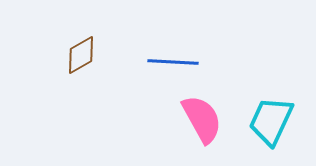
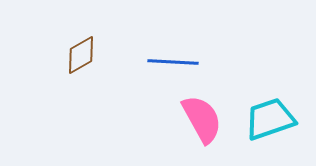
cyan trapezoid: moved 1 px left, 2 px up; rotated 46 degrees clockwise
